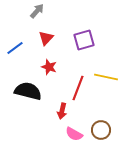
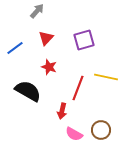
black semicircle: rotated 16 degrees clockwise
